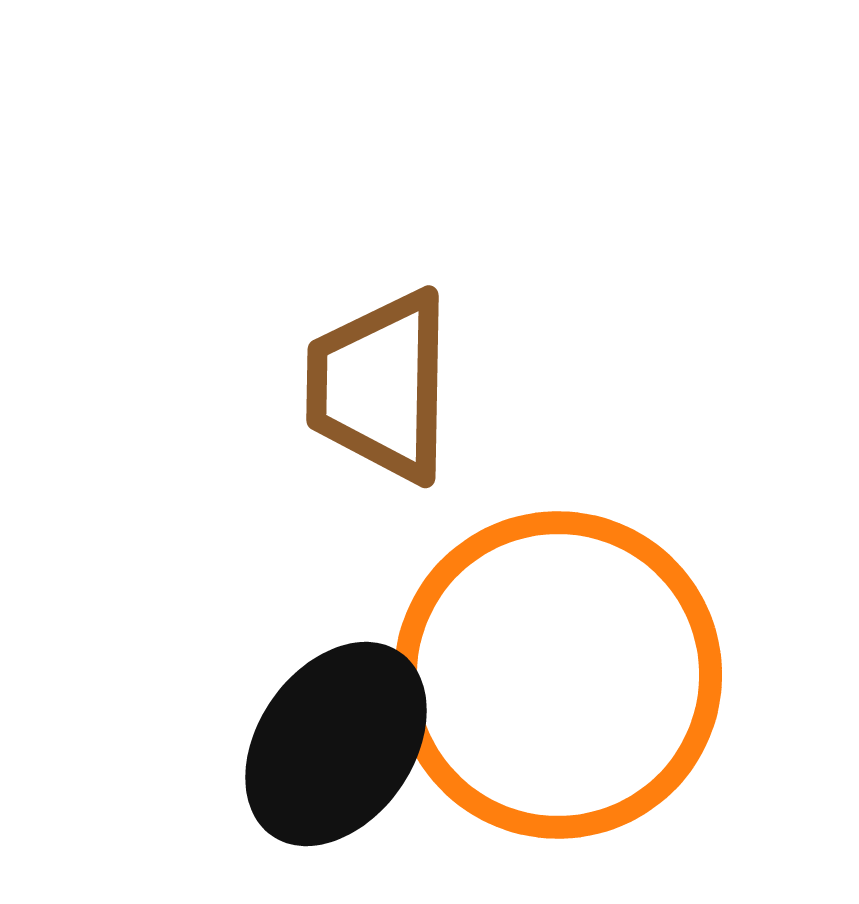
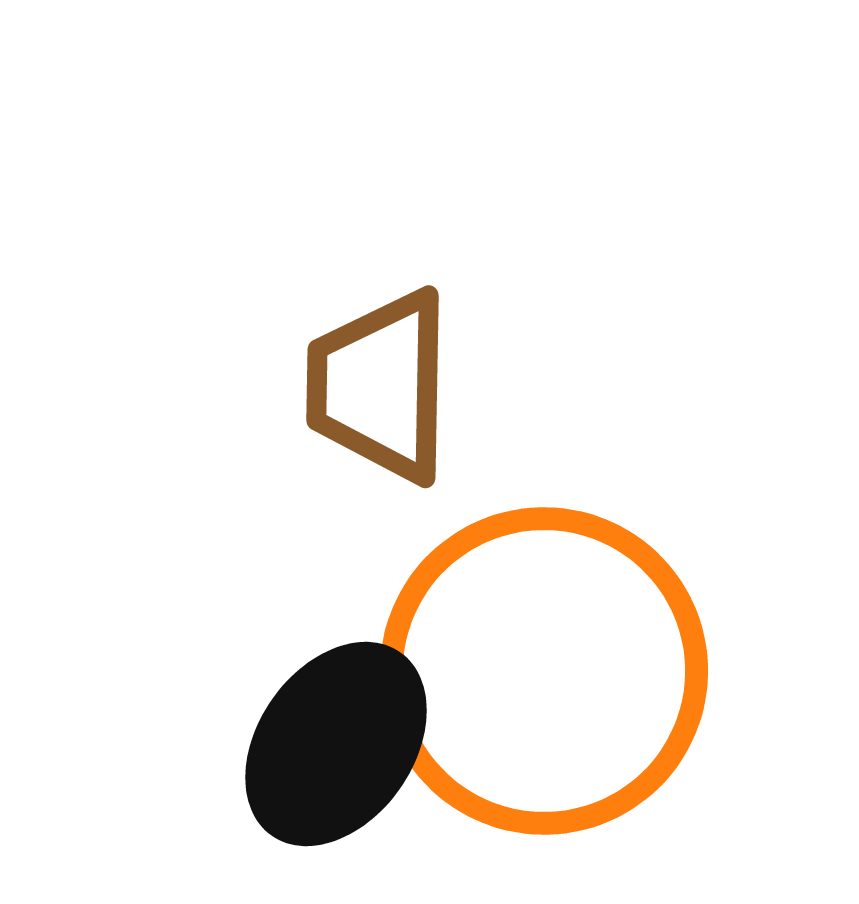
orange circle: moved 14 px left, 4 px up
